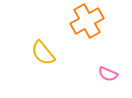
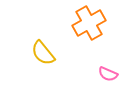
orange cross: moved 2 px right, 2 px down
